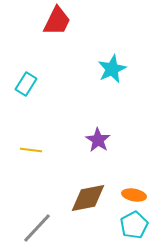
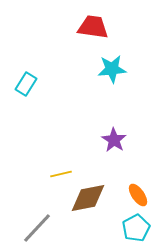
red trapezoid: moved 36 px right, 6 px down; rotated 108 degrees counterclockwise
cyan star: rotated 20 degrees clockwise
purple star: moved 16 px right
yellow line: moved 30 px right, 24 px down; rotated 20 degrees counterclockwise
orange ellipse: moved 4 px right; rotated 45 degrees clockwise
cyan pentagon: moved 2 px right, 3 px down
